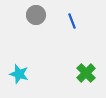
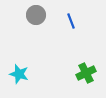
blue line: moved 1 px left
green cross: rotated 18 degrees clockwise
